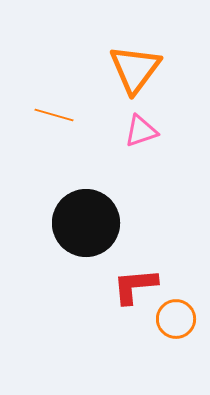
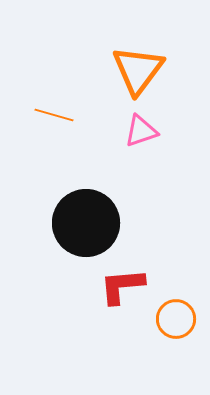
orange triangle: moved 3 px right, 1 px down
red L-shape: moved 13 px left
